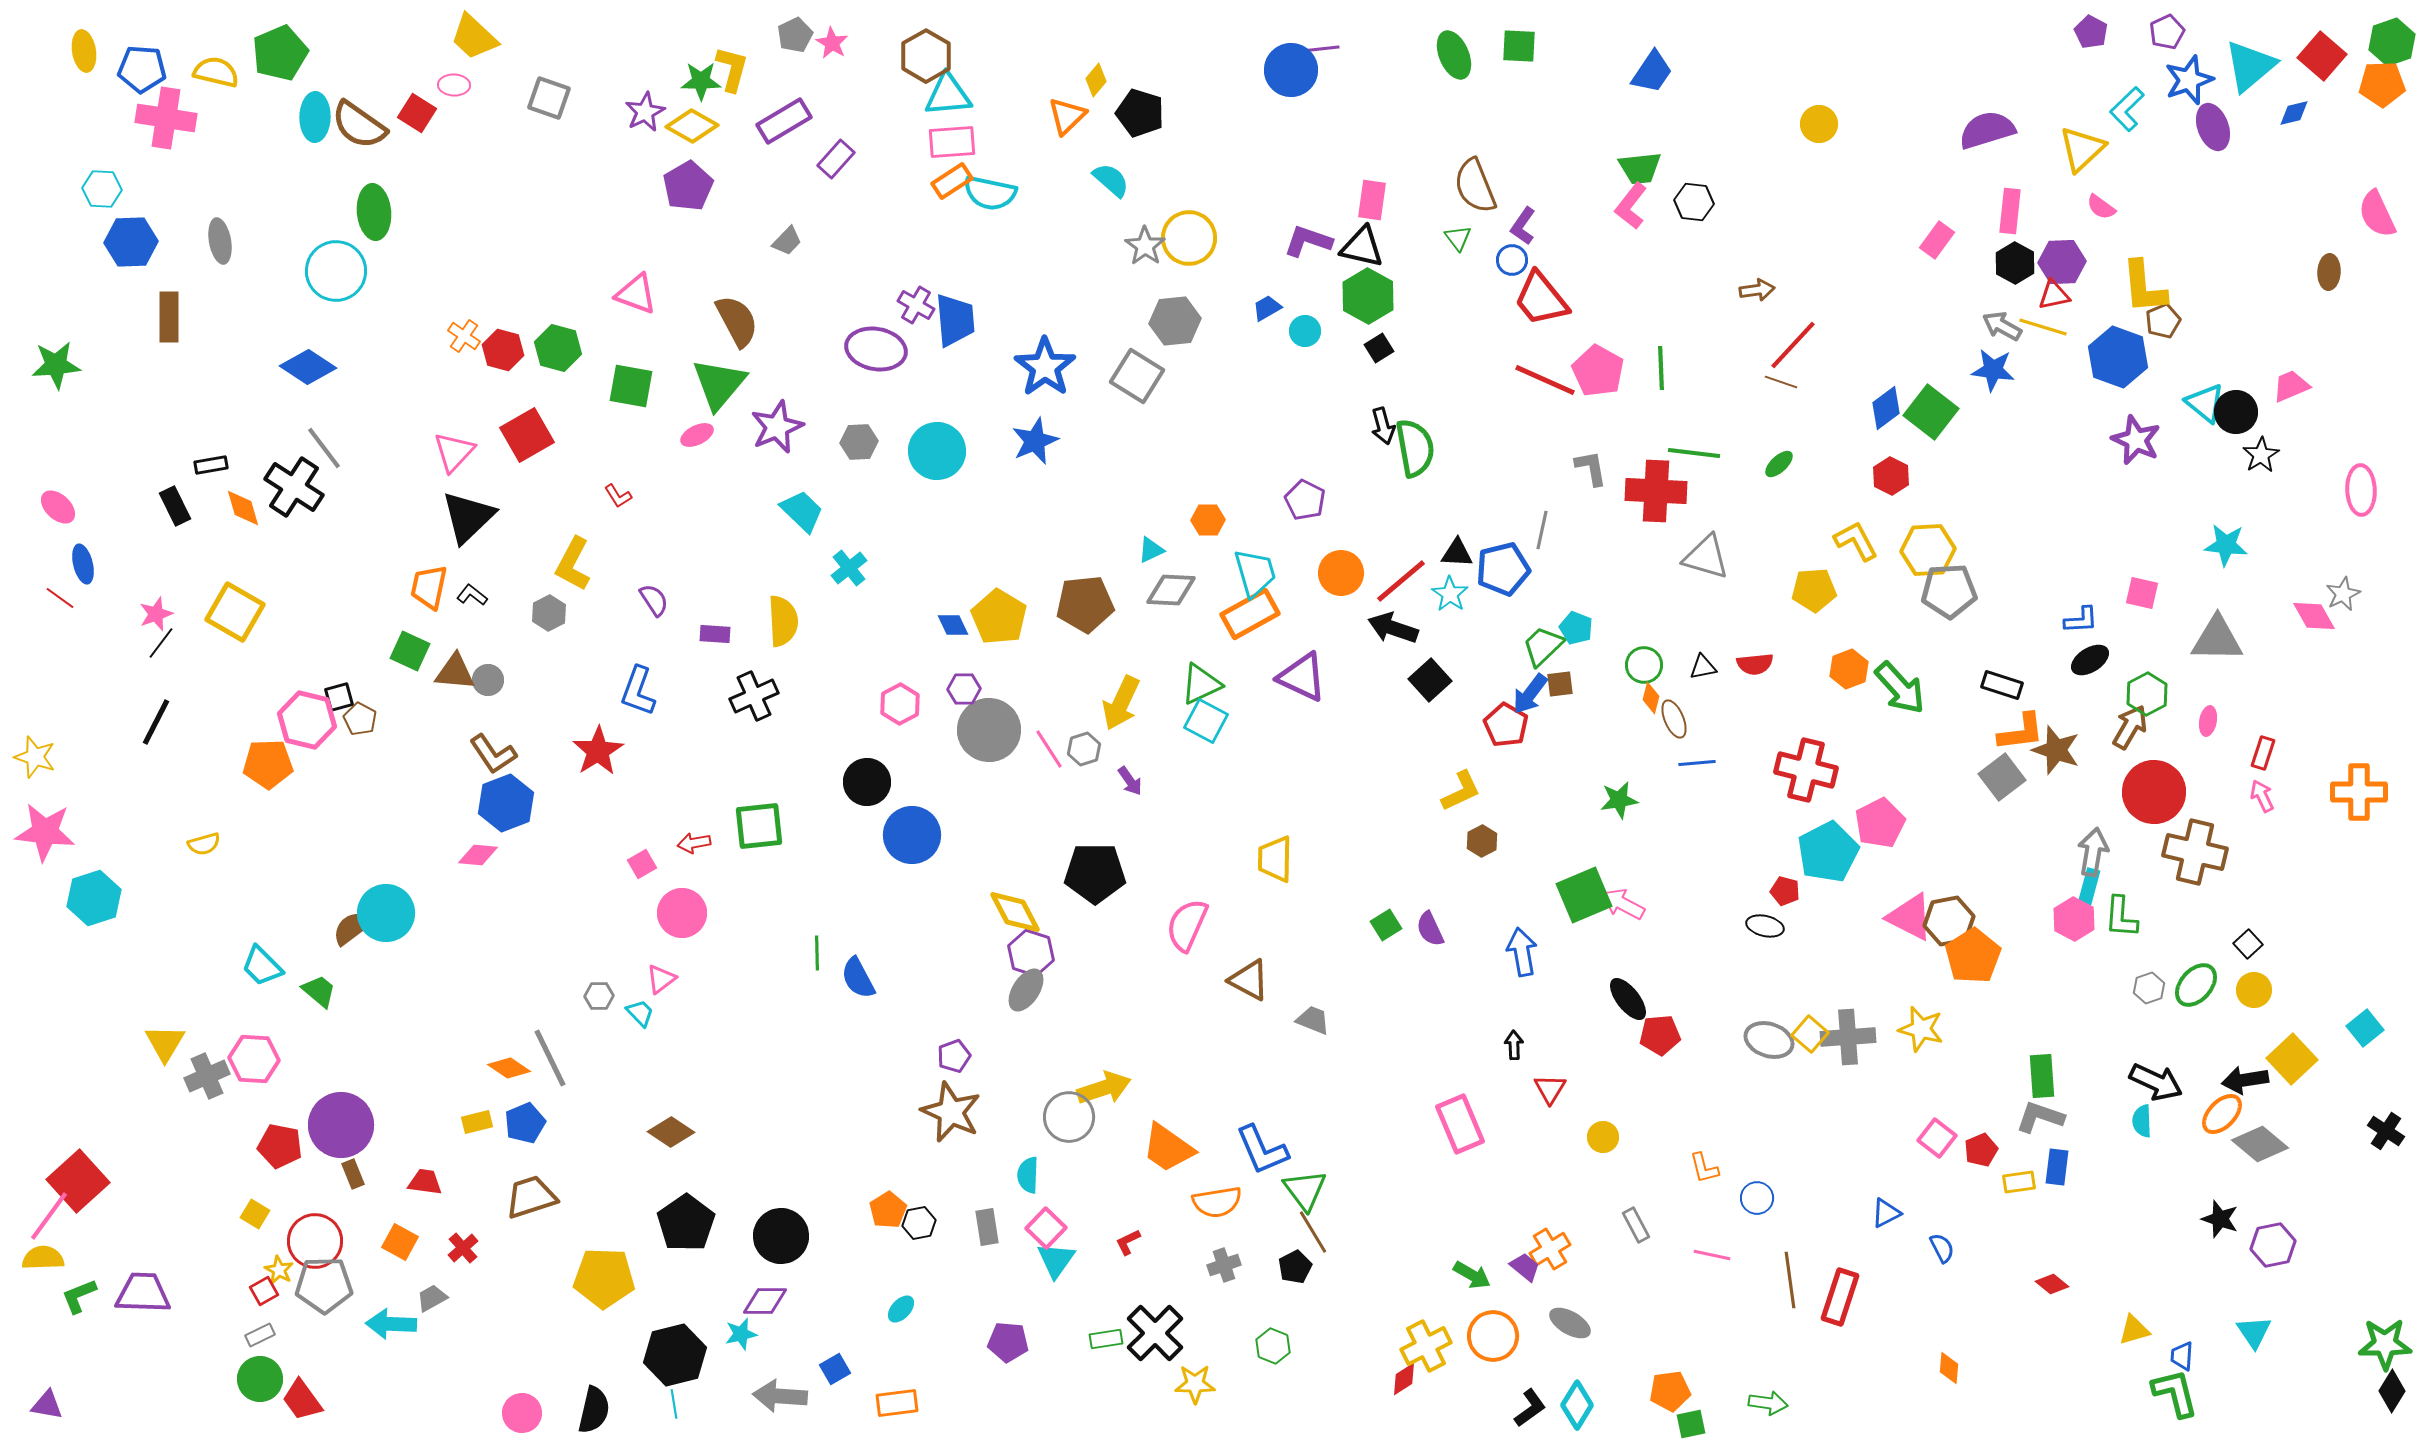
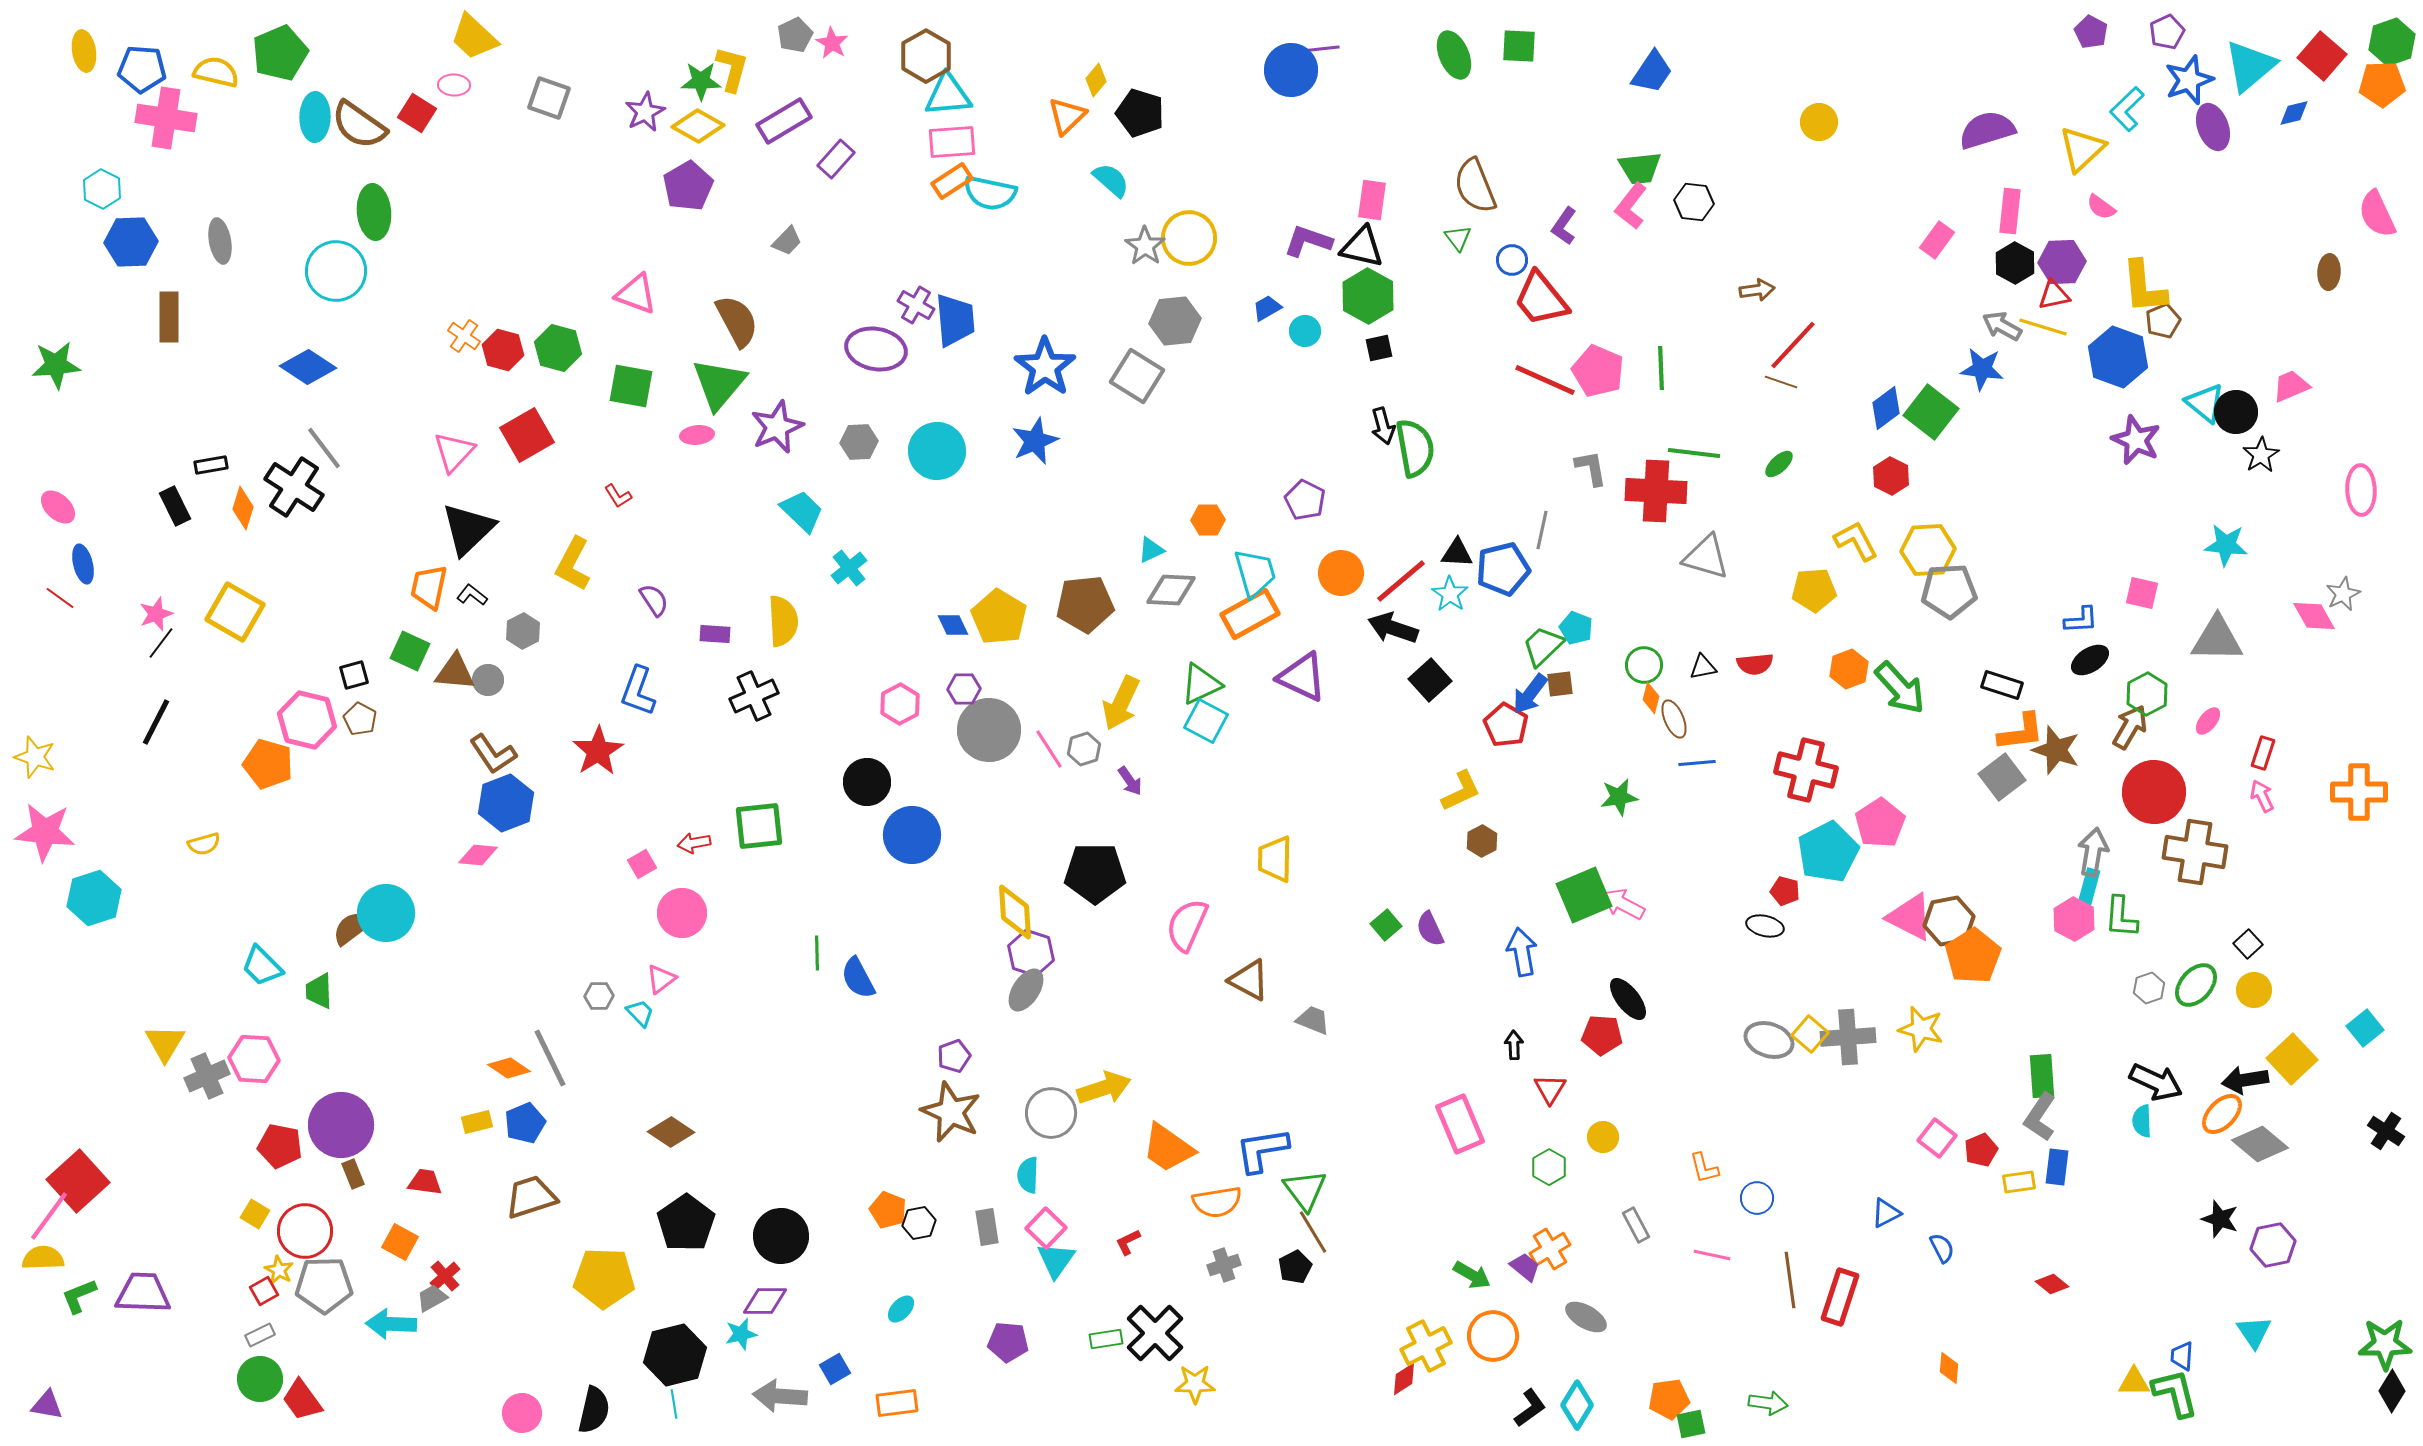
yellow circle at (1819, 124): moved 2 px up
yellow diamond at (692, 126): moved 6 px right
cyan hexagon at (102, 189): rotated 24 degrees clockwise
purple L-shape at (1523, 226): moved 41 px right
black square at (1379, 348): rotated 20 degrees clockwise
blue star at (1993, 370): moved 11 px left, 1 px up
pink pentagon at (1598, 371): rotated 6 degrees counterclockwise
pink ellipse at (697, 435): rotated 20 degrees clockwise
orange diamond at (243, 508): rotated 33 degrees clockwise
black triangle at (468, 517): moved 12 px down
gray hexagon at (549, 613): moved 26 px left, 18 px down
black square at (339, 697): moved 15 px right, 22 px up
pink ellipse at (2208, 721): rotated 28 degrees clockwise
orange pentagon at (268, 764): rotated 18 degrees clockwise
green star at (1619, 800): moved 3 px up
pink pentagon at (1880, 823): rotated 6 degrees counterclockwise
brown cross at (2195, 852): rotated 4 degrees counterclockwise
yellow diamond at (1015, 912): rotated 24 degrees clockwise
green square at (1386, 925): rotated 8 degrees counterclockwise
green trapezoid at (319, 991): rotated 132 degrees counterclockwise
red pentagon at (1660, 1035): moved 58 px left; rotated 9 degrees clockwise
gray circle at (1069, 1117): moved 18 px left, 4 px up
gray L-shape at (2040, 1117): rotated 75 degrees counterclockwise
blue L-shape at (1262, 1150): rotated 104 degrees clockwise
orange pentagon at (888, 1210): rotated 18 degrees counterclockwise
red circle at (315, 1241): moved 10 px left, 10 px up
red cross at (463, 1248): moved 18 px left, 28 px down
gray ellipse at (1570, 1323): moved 16 px right, 6 px up
yellow triangle at (2134, 1330): moved 52 px down; rotated 16 degrees clockwise
green hexagon at (1273, 1346): moved 276 px right, 179 px up; rotated 8 degrees clockwise
orange pentagon at (1670, 1391): moved 1 px left, 8 px down
